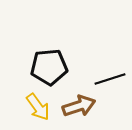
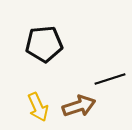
black pentagon: moved 5 px left, 23 px up
yellow arrow: rotated 12 degrees clockwise
